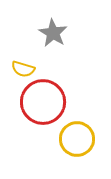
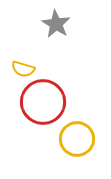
gray star: moved 3 px right, 9 px up
